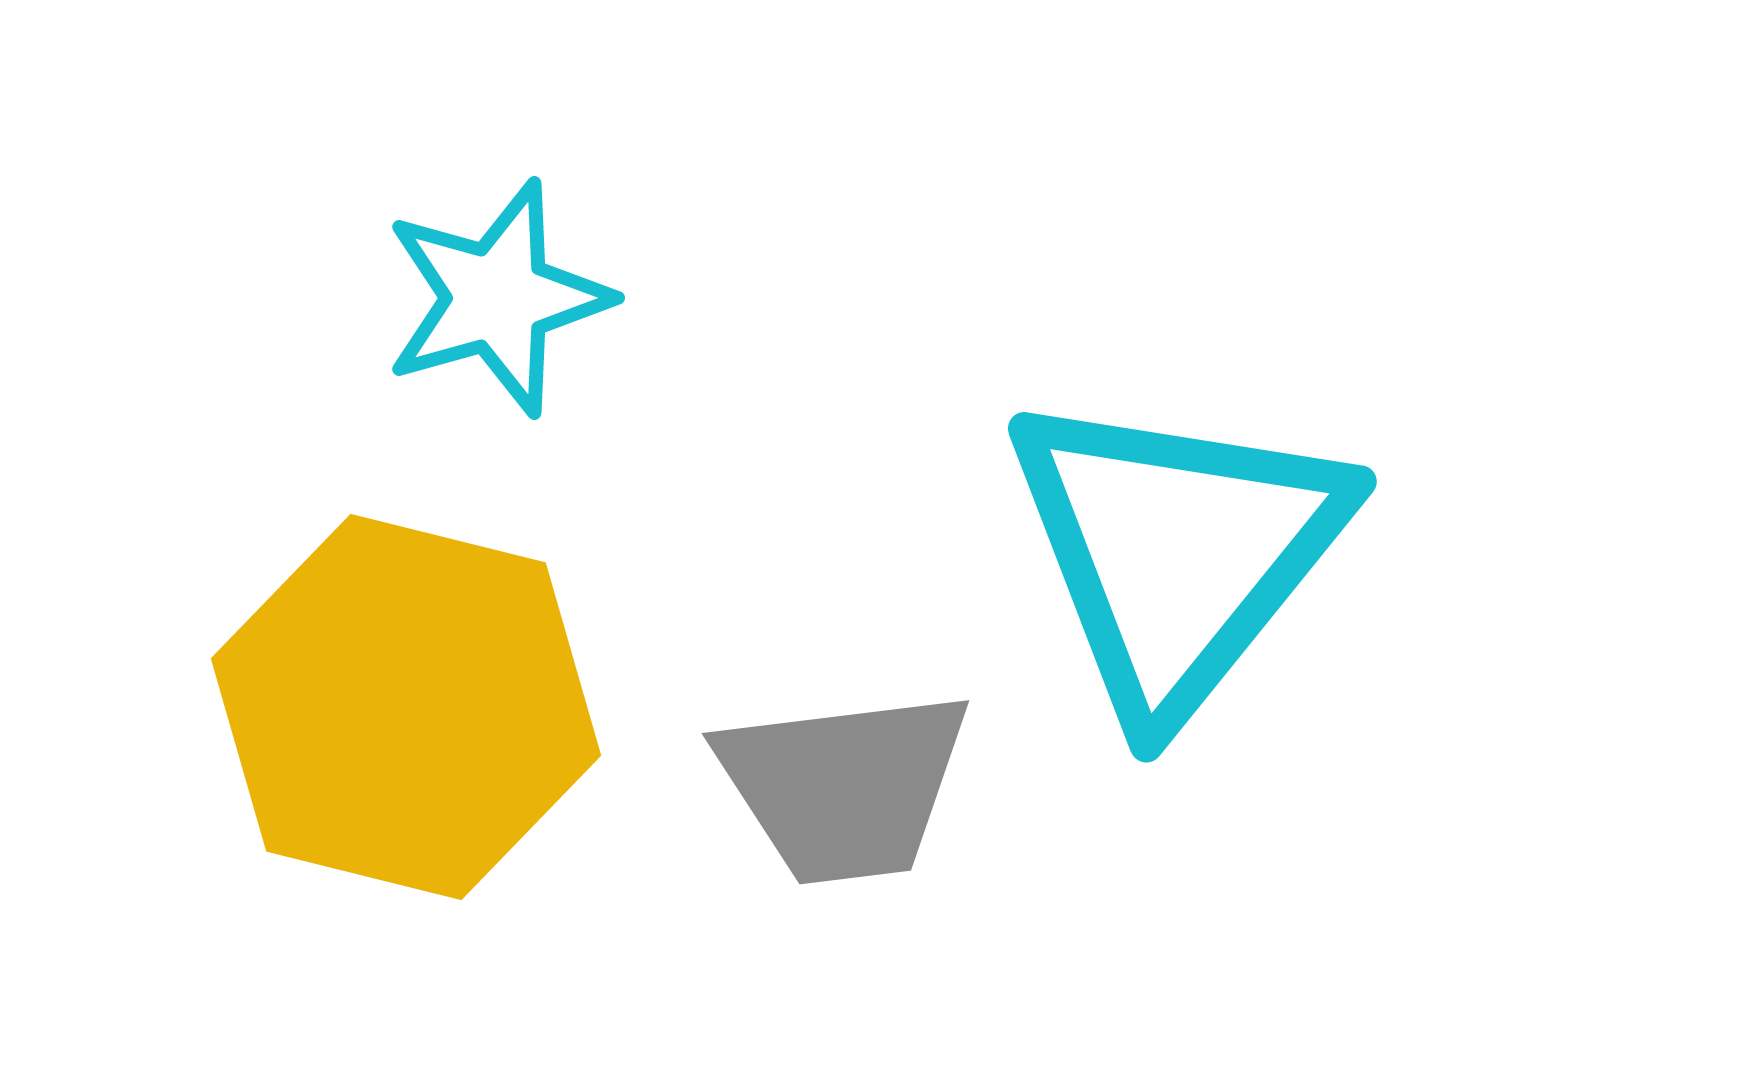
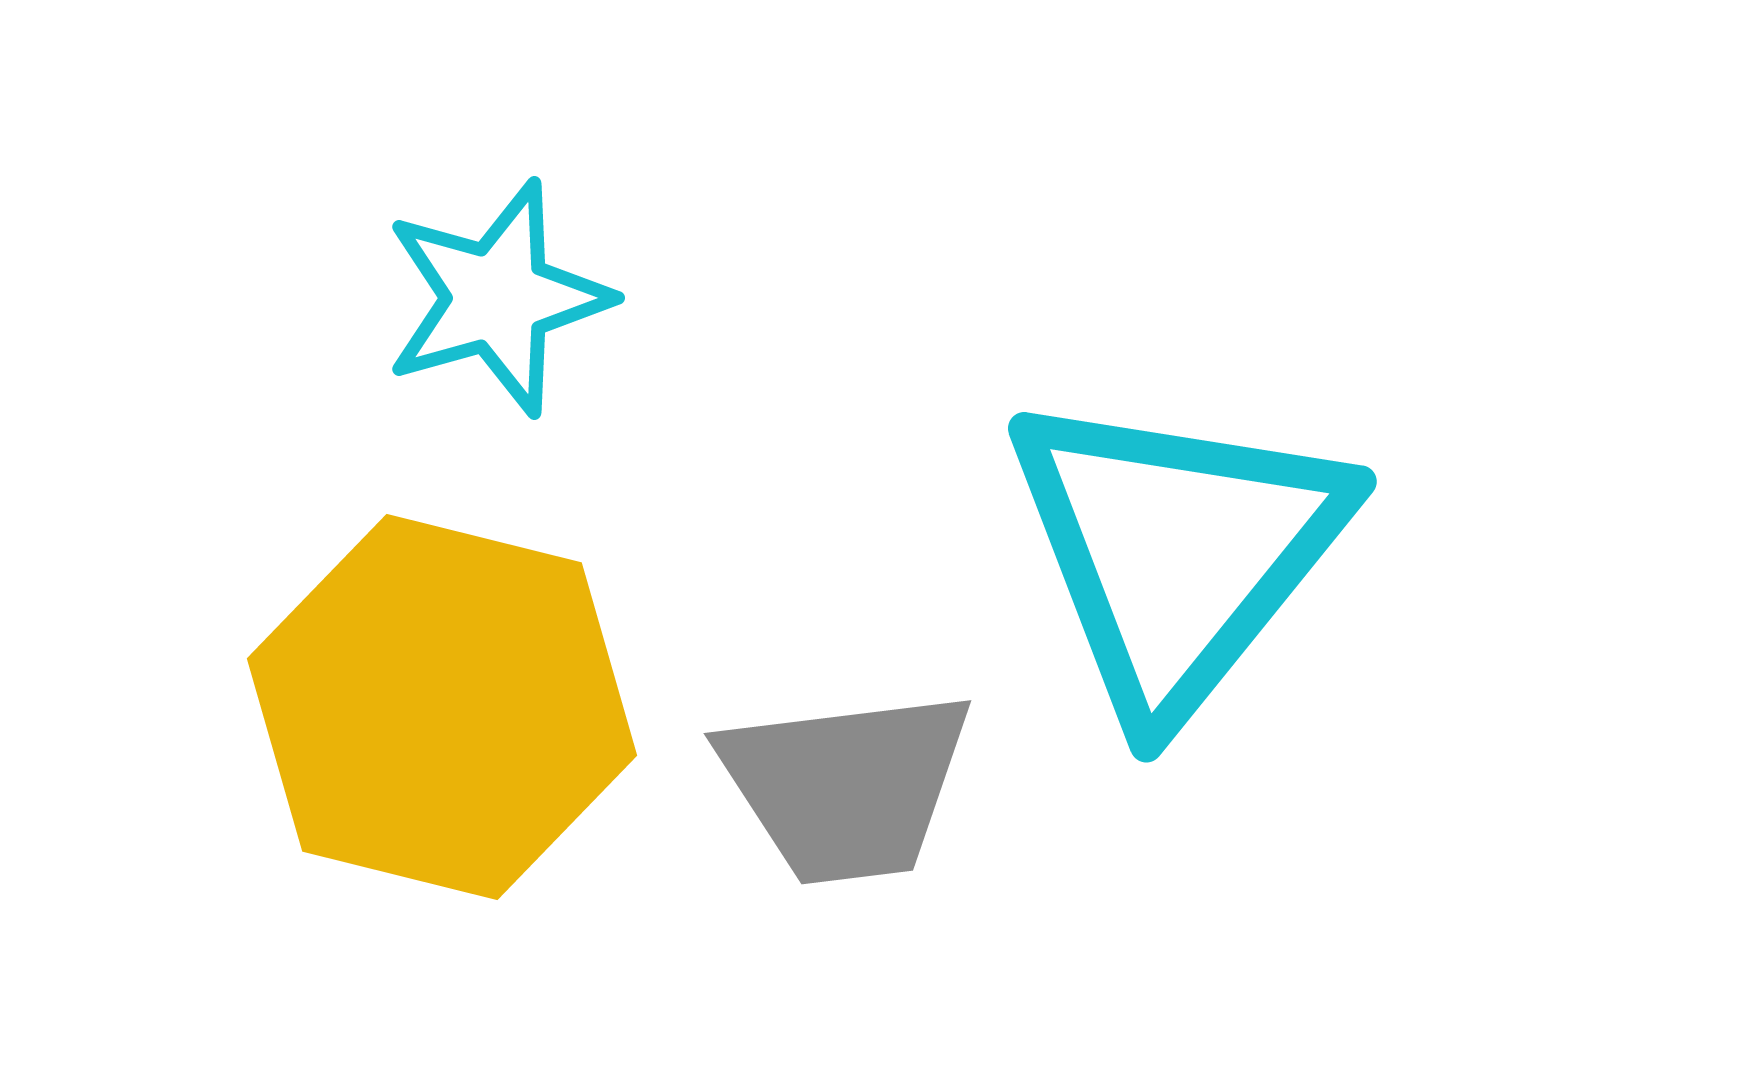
yellow hexagon: moved 36 px right
gray trapezoid: moved 2 px right
